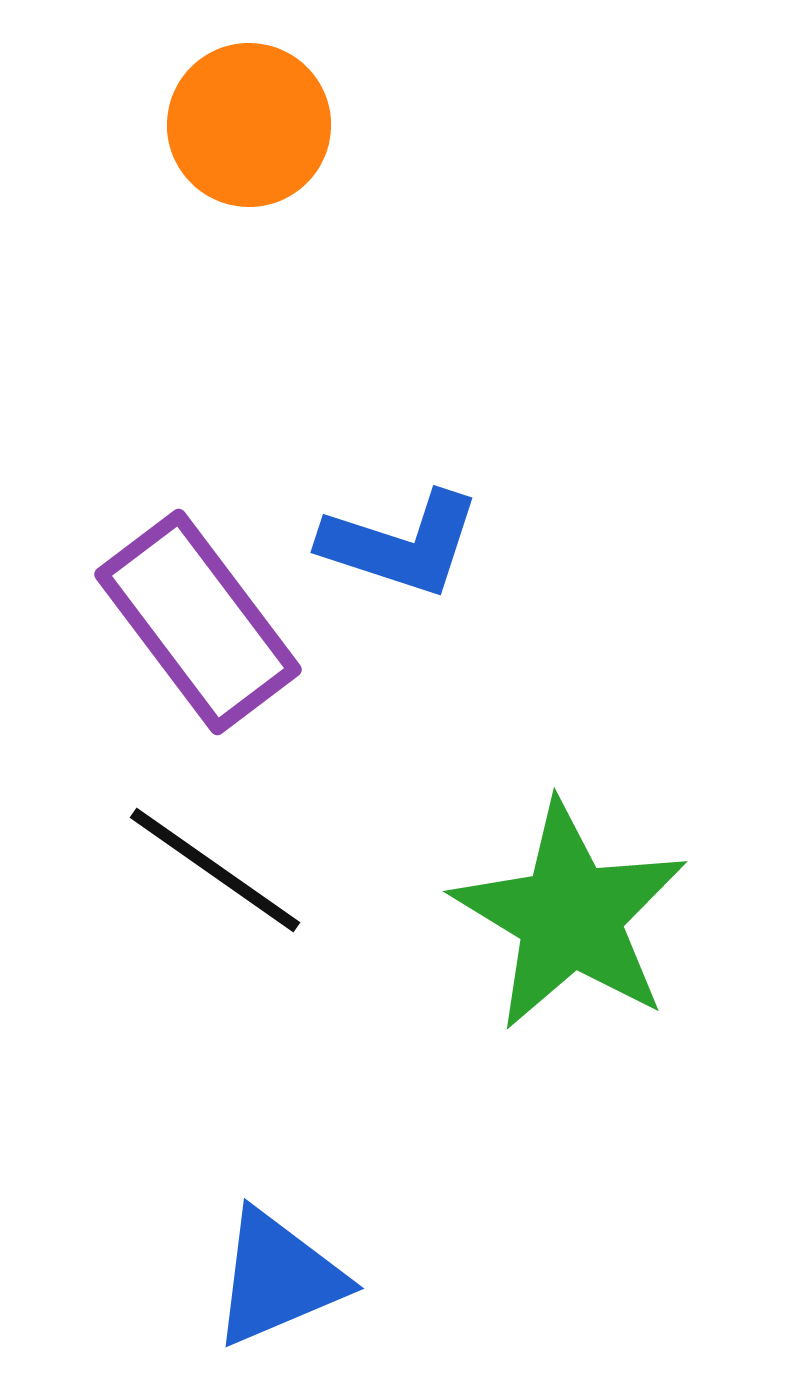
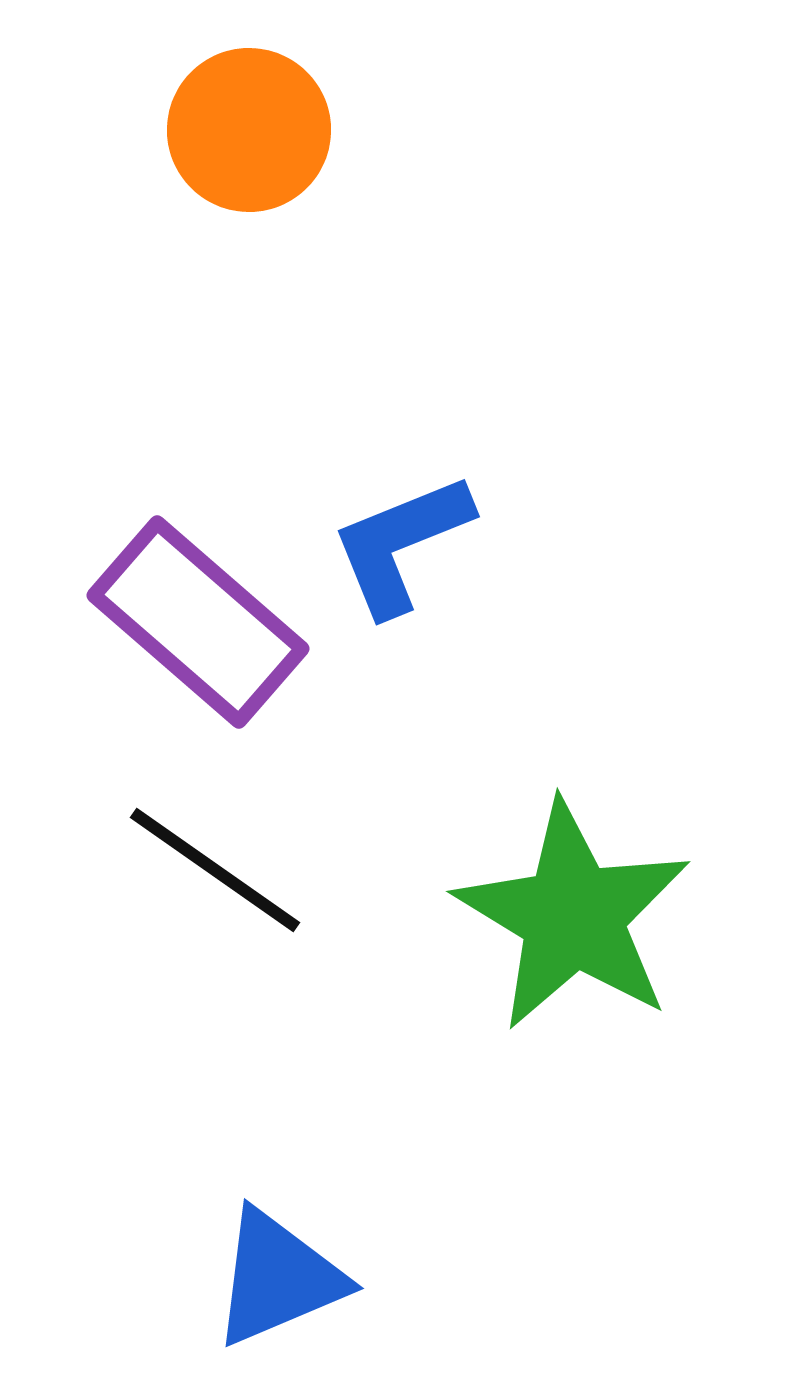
orange circle: moved 5 px down
blue L-shape: rotated 140 degrees clockwise
purple rectangle: rotated 12 degrees counterclockwise
green star: moved 3 px right
